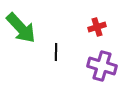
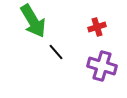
green arrow: moved 12 px right, 7 px up; rotated 12 degrees clockwise
black line: rotated 42 degrees counterclockwise
